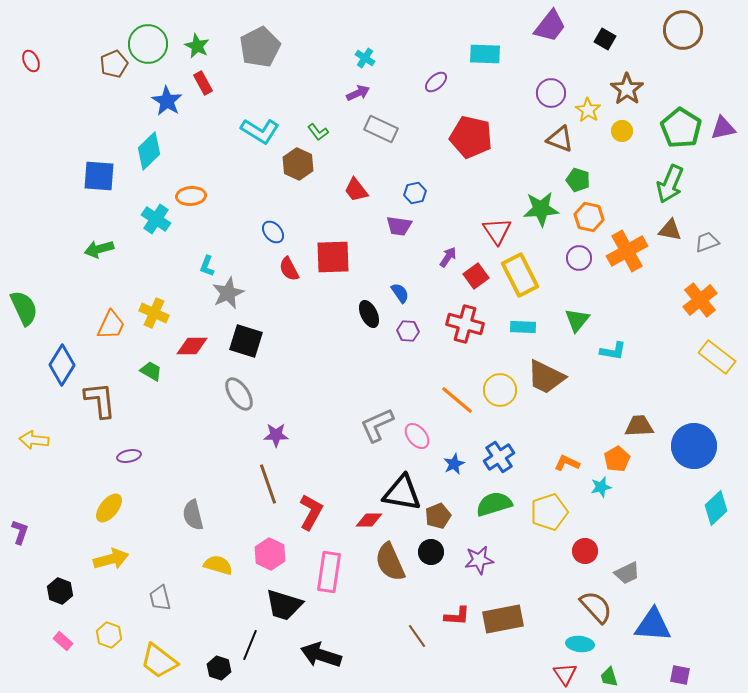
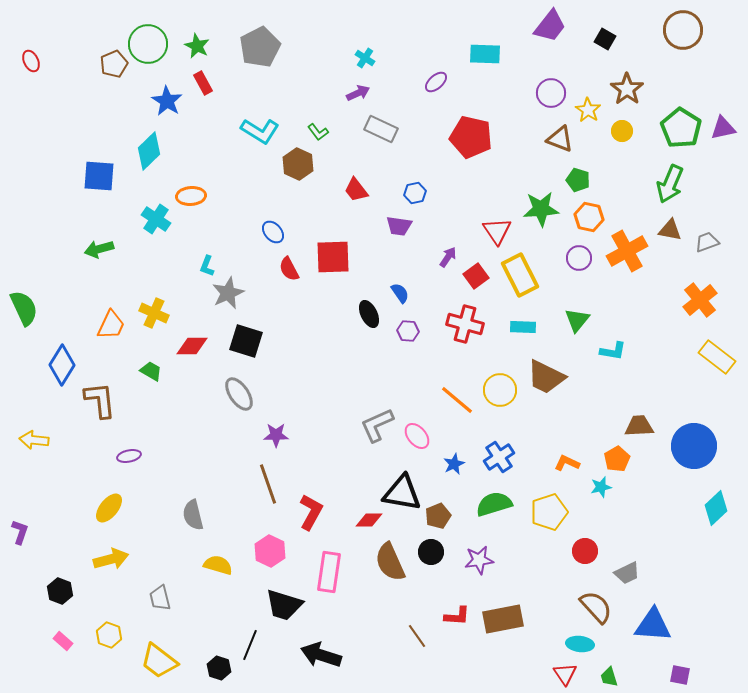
pink hexagon at (270, 554): moved 3 px up
